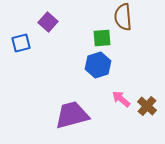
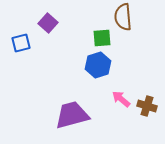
purple square: moved 1 px down
brown cross: rotated 24 degrees counterclockwise
